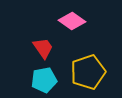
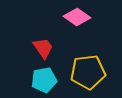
pink diamond: moved 5 px right, 4 px up
yellow pentagon: rotated 12 degrees clockwise
